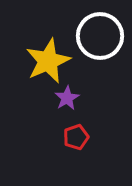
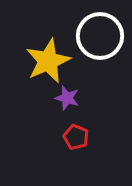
purple star: rotated 25 degrees counterclockwise
red pentagon: rotated 30 degrees counterclockwise
